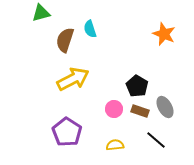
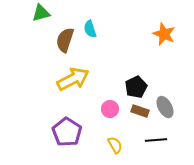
black pentagon: moved 1 px left, 1 px down; rotated 15 degrees clockwise
pink circle: moved 4 px left
black line: rotated 45 degrees counterclockwise
yellow semicircle: rotated 66 degrees clockwise
